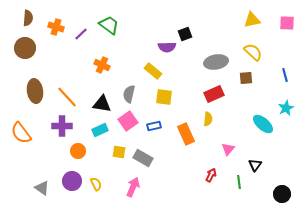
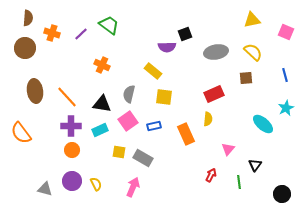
pink square at (287, 23): moved 1 px left, 9 px down; rotated 21 degrees clockwise
orange cross at (56, 27): moved 4 px left, 6 px down
gray ellipse at (216, 62): moved 10 px up
purple cross at (62, 126): moved 9 px right
orange circle at (78, 151): moved 6 px left, 1 px up
gray triangle at (42, 188): moved 3 px right, 1 px down; rotated 21 degrees counterclockwise
